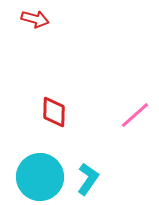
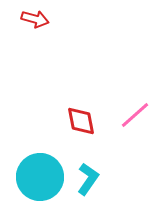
red diamond: moved 27 px right, 9 px down; rotated 12 degrees counterclockwise
